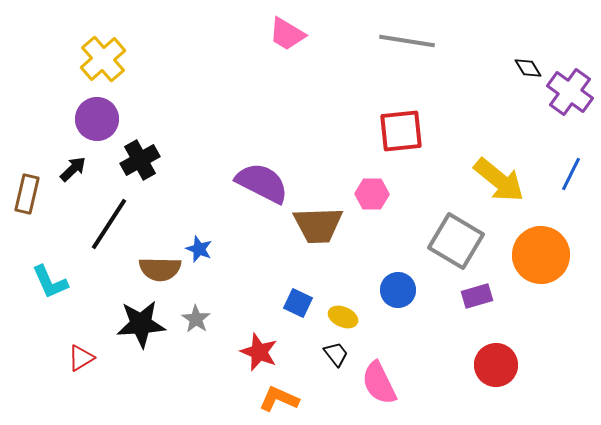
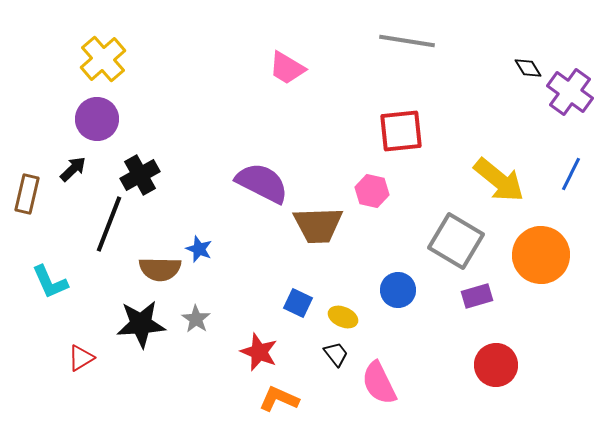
pink trapezoid: moved 34 px down
black cross: moved 15 px down
pink hexagon: moved 3 px up; rotated 12 degrees clockwise
black line: rotated 12 degrees counterclockwise
